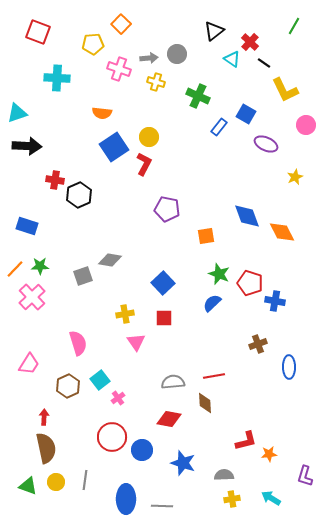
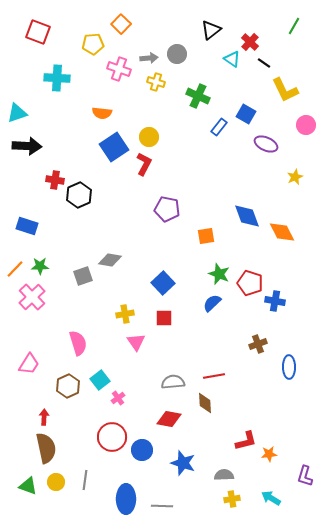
black triangle at (214, 31): moved 3 px left, 1 px up
